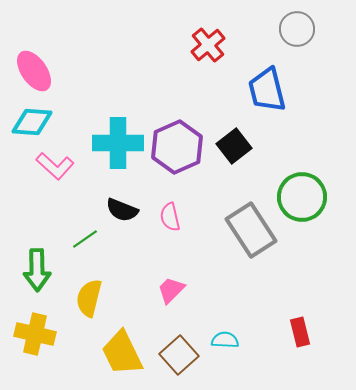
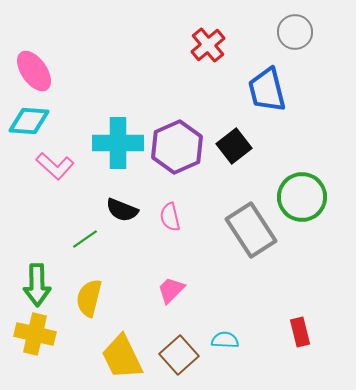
gray circle: moved 2 px left, 3 px down
cyan diamond: moved 3 px left, 1 px up
green arrow: moved 15 px down
yellow trapezoid: moved 4 px down
